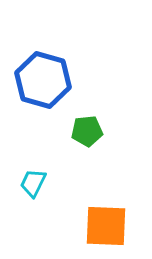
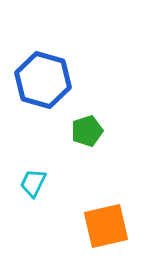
green pentagon: rotated 12 degrees counterclockwise
orange square: rotated 15 degrees counterclockwise
